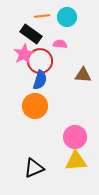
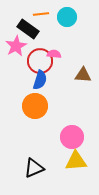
orange line: moved 1 px left, 2 px up
black rectangle: moved 3 px left, 5 px up
pink semicircle: moved 6 px left, 10 px down
pink star: moved 8 px left, 8 px up
pink circle: moved 3 px left
